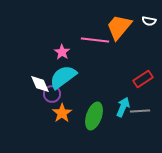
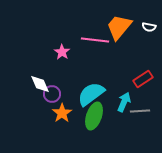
white semicircle: moved 6 px down
cyan semicircle: moved 28 px right, 17 px down
cyan arrow: moved 1 px right, 5 px up
